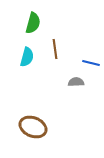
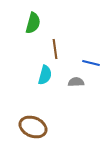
cyan semicircle: moved 18 px right, 18 px down
